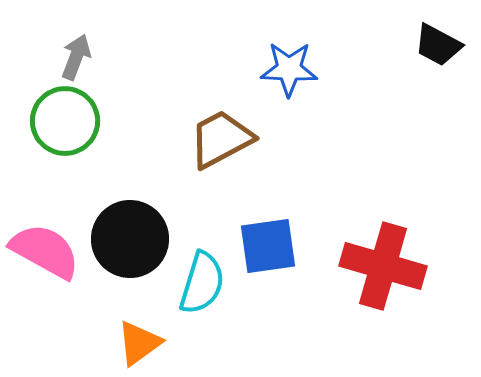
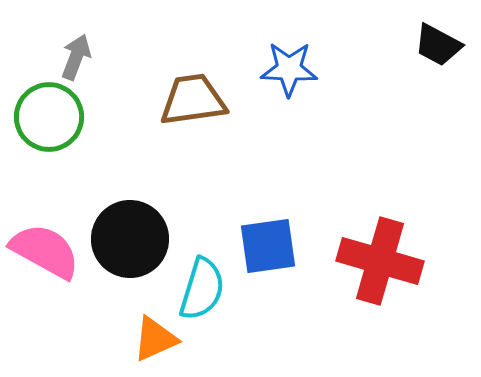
green circle: moved 16 px left, 4 px up
brown trapezoid: moved 28 px left, 39 px up; rotated 20 degrees clockwise
red cross: moved 3 px left, 5 px up
cyan semicircle: moved 6 px down
orange triangle: moved 16 px right, 4 px up; rotated 12 degrees clockwise
